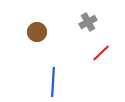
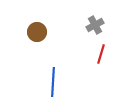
gray cross: moved 7 px right, 3 px down
red line: moved 1 px down; rotated 30 degrees counterclockwise
